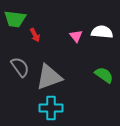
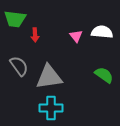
red arrow: rotated 24 degrees clockwise
gray semicircle: moved 1 px left, 1 px up
gray triangle: rotated 12 degrees clockwise
